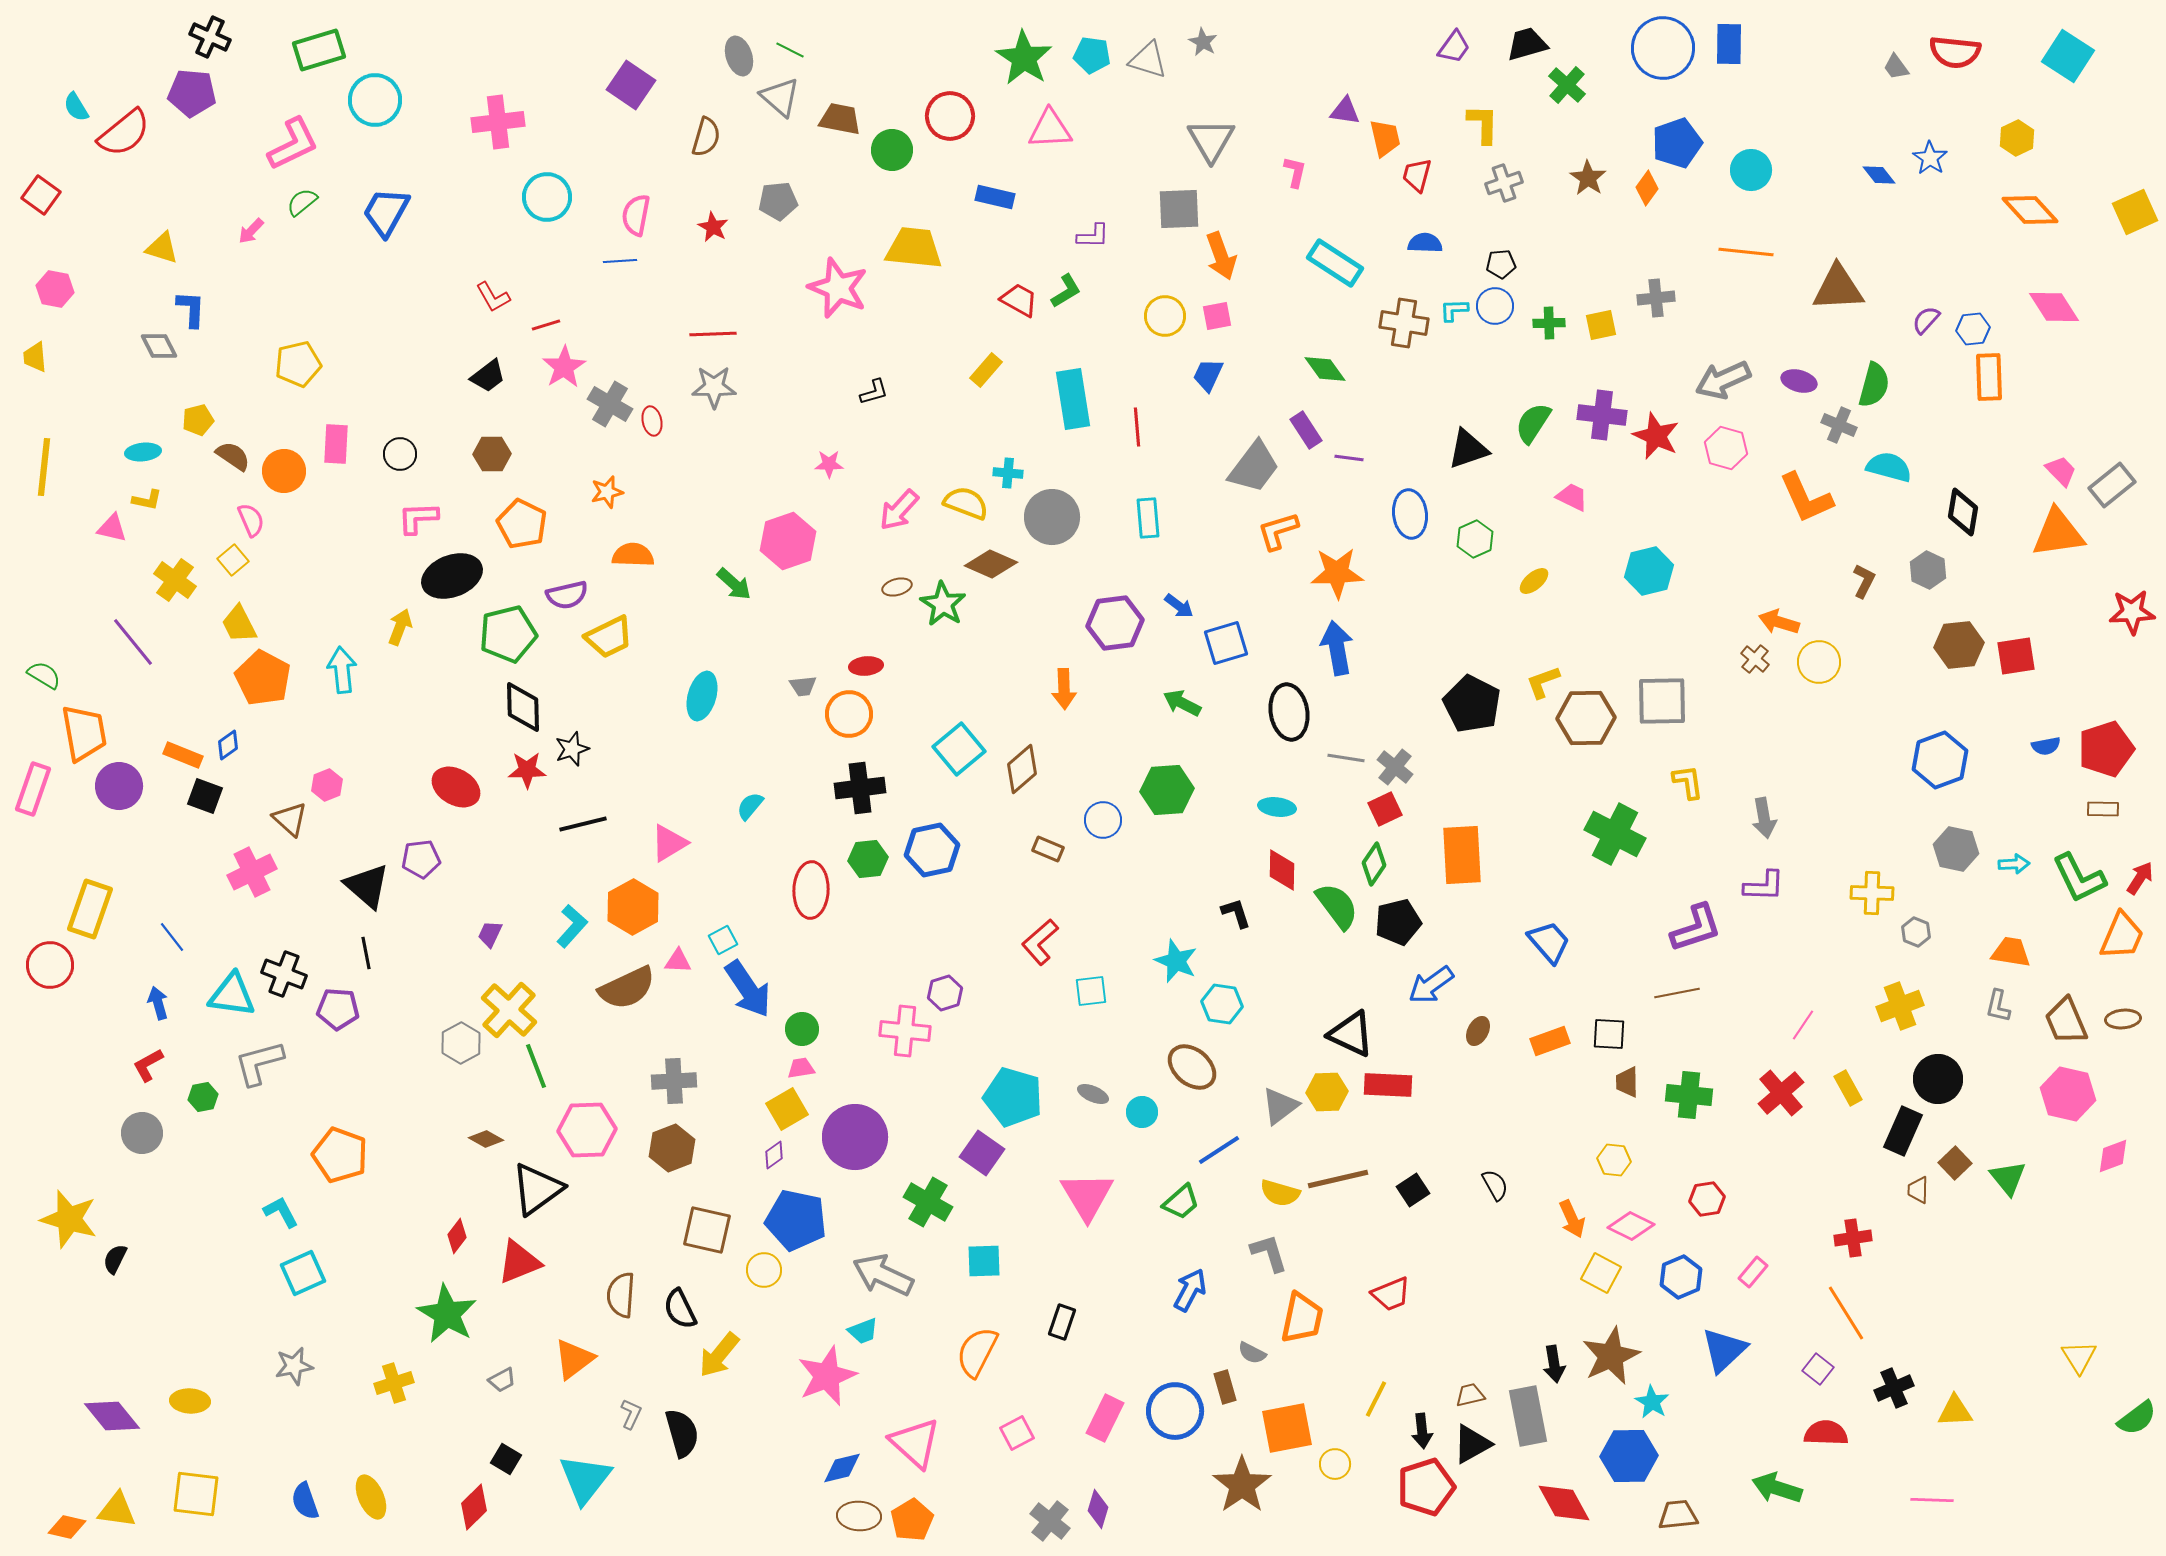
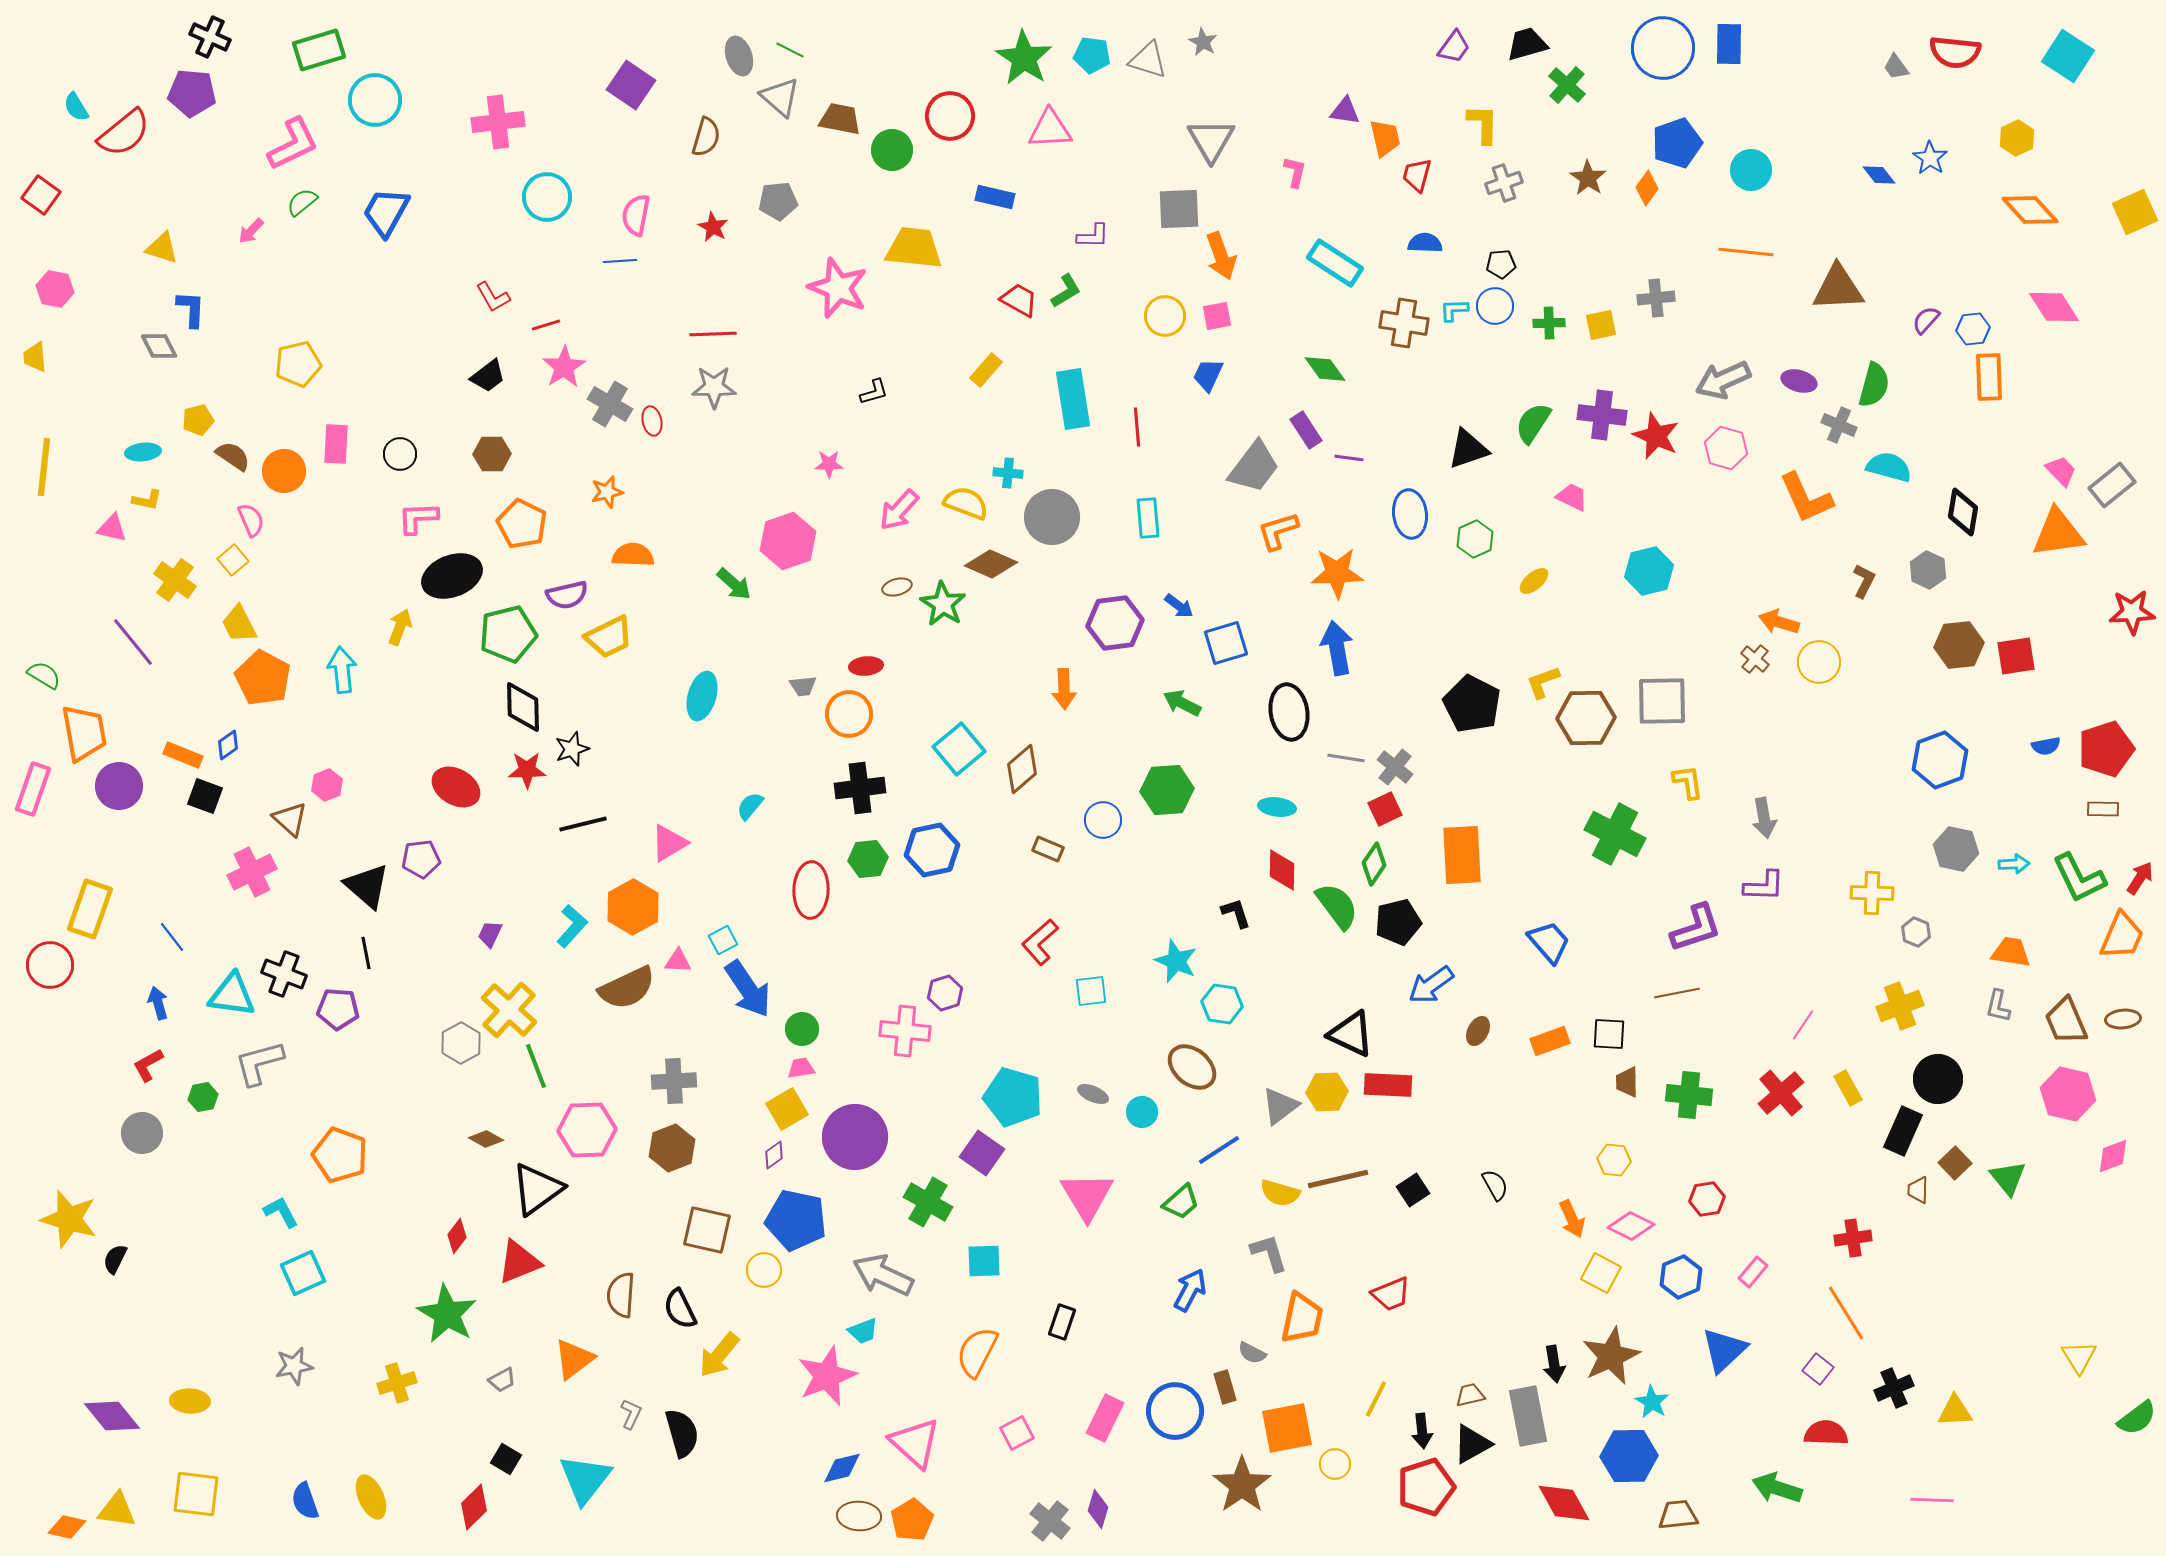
yellow cross at (394, 1383): moved 3 px right
